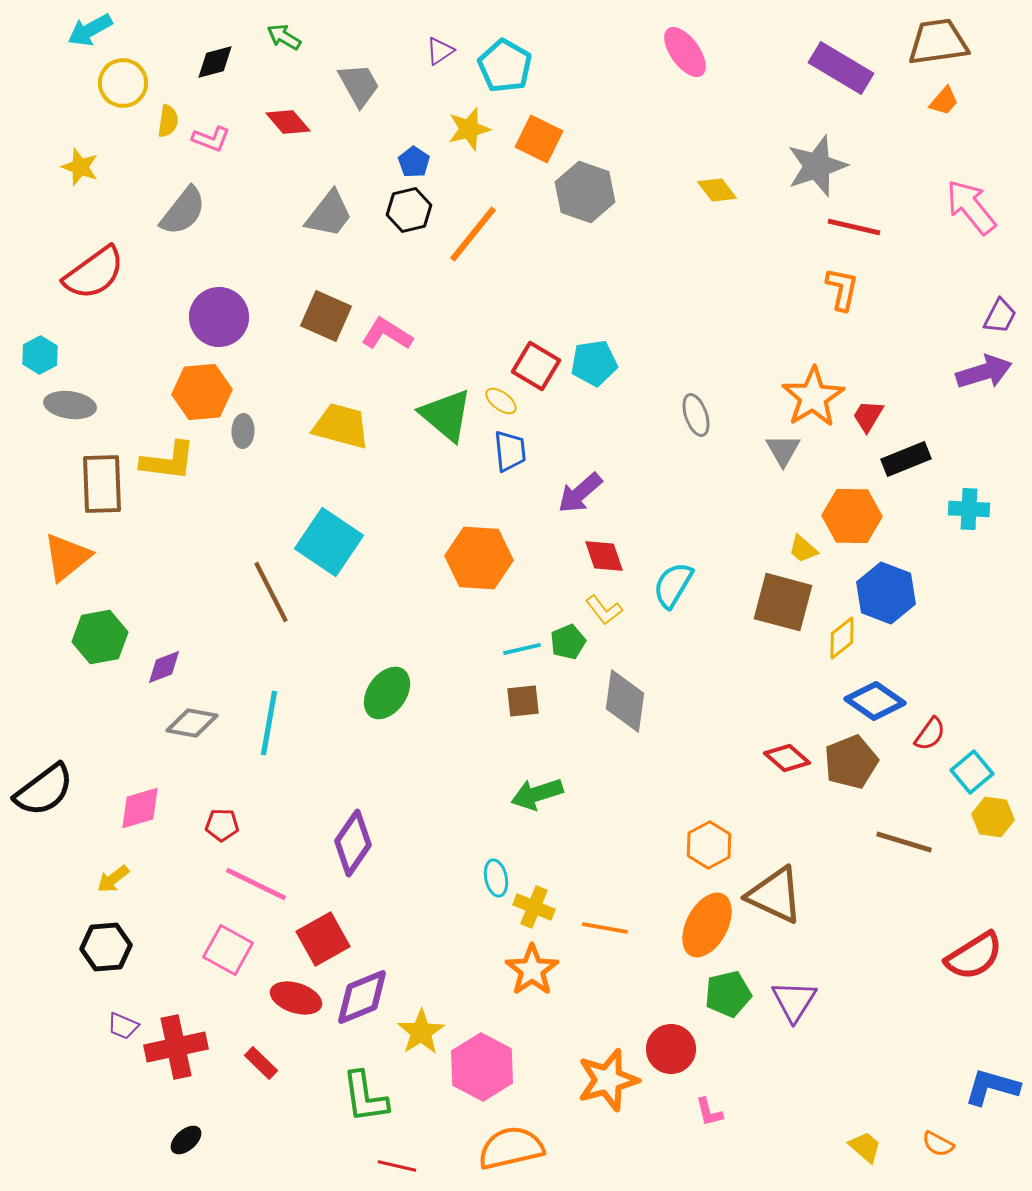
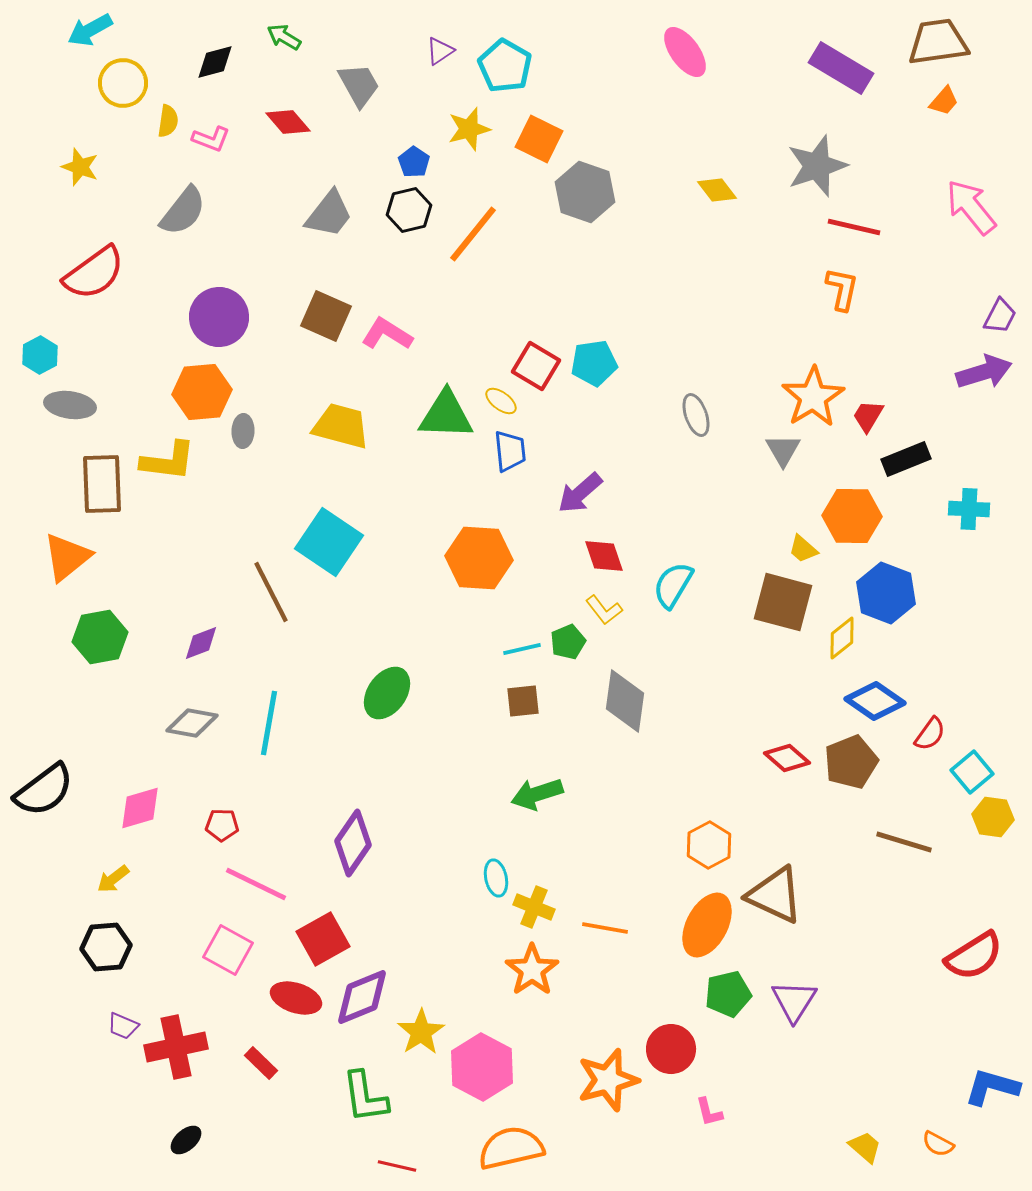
green triangle at (446, 415): rotated 38 degrees counterclockwise
purple diamond at (164, 667): moved 37 px right, 24 px up
